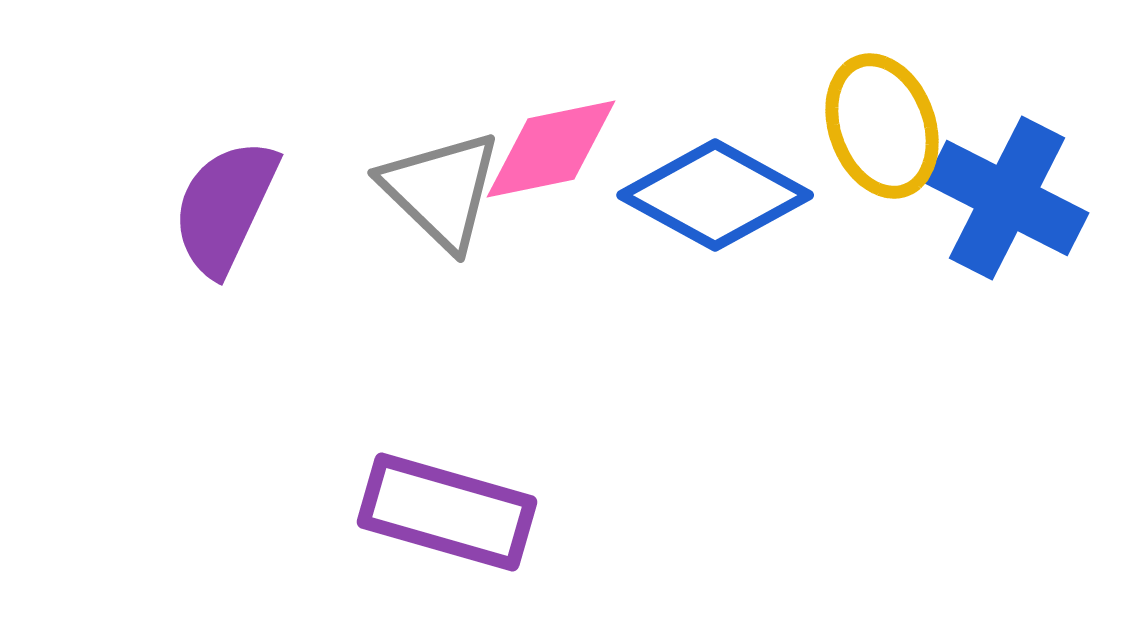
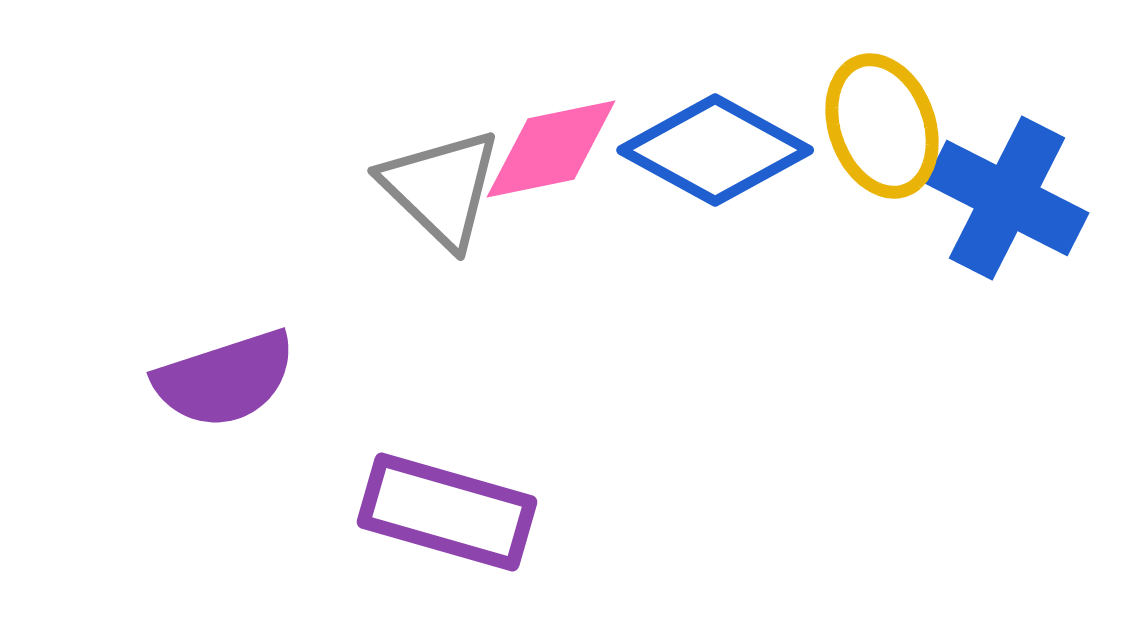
gray triangle: moved 2 px up
blue diamond: moved 45 px up
purple semicircle: moved 172 px down; rotated 133 degrees counterclockwise
